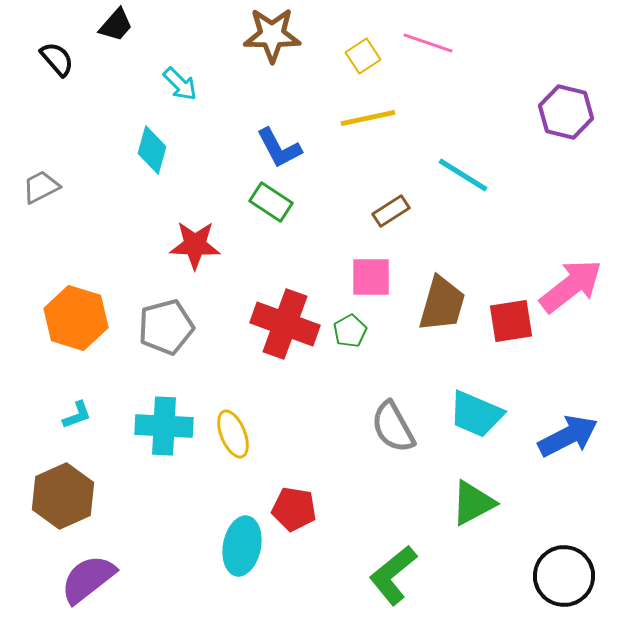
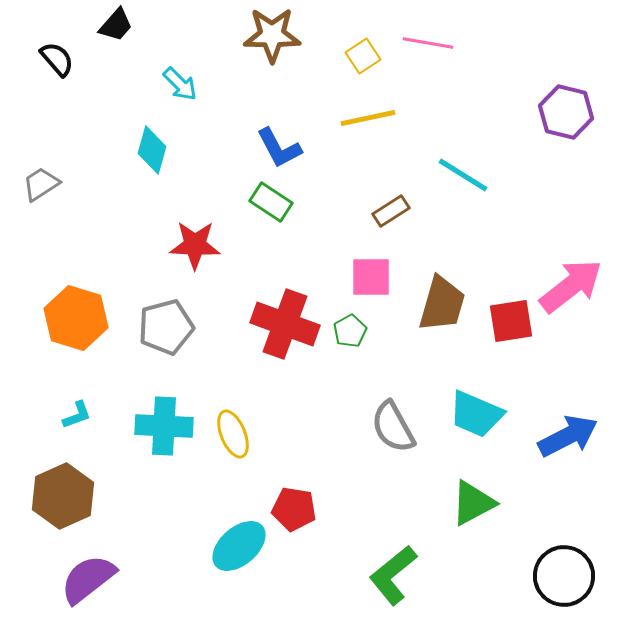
pink line: rotated 9 degrees counterclockwise
gray trapezoid: moved 3 px up; rotated 6 degrees counterclockwise
cyan ellipse: moved 3 px left; rotated 38 degrees clockwise
